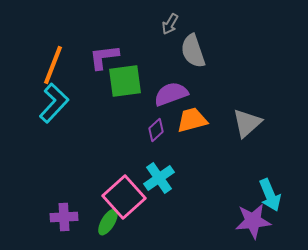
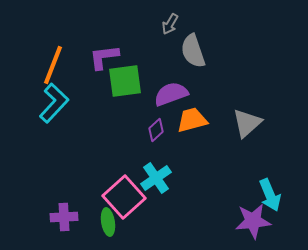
cyan cross: moved 3 px left
green ellipse: rotated 40 degrees counterclockwise
